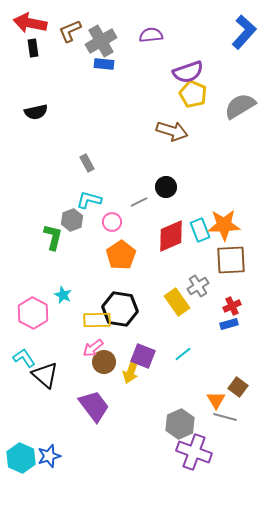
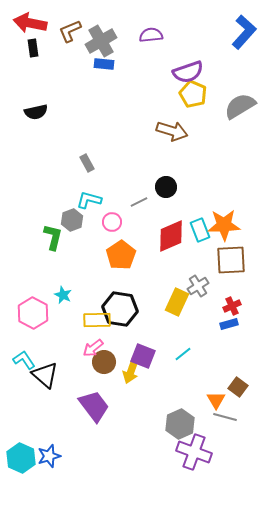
yellow rectangle at (177, 302): rotated 60 degrees clockwise
cyan L-shape at (24, 358): moved 2 px down
